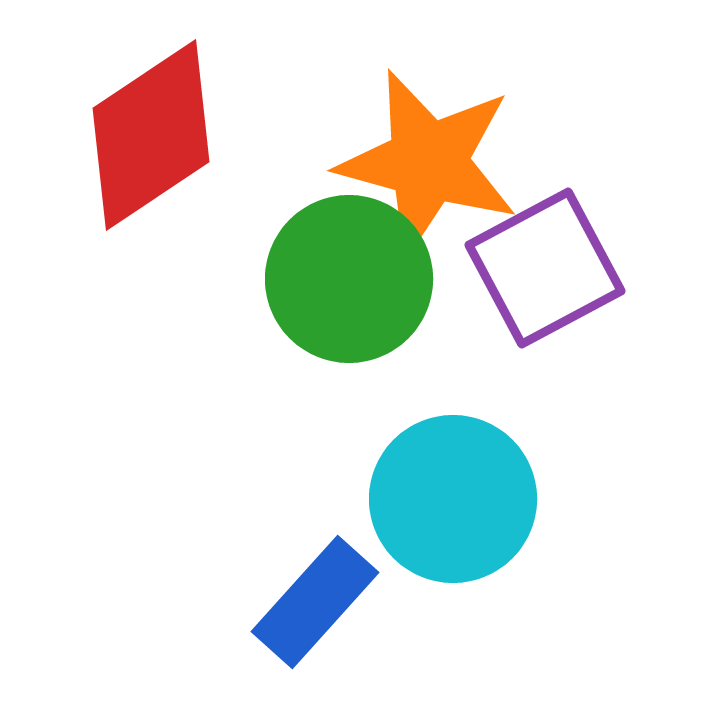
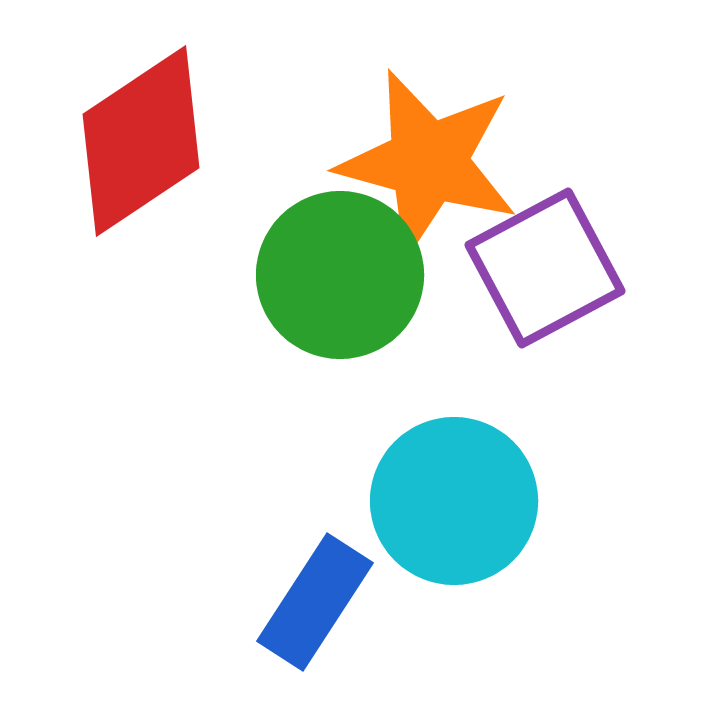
red diamond: moved 10 px left, 6 px down
green circle: moved 9 px left, 4 px up
cyan circle: moved 1 px right, 2 px down
blue rectangle: rotated 9 degrees counterclockwise
